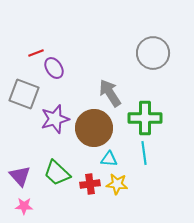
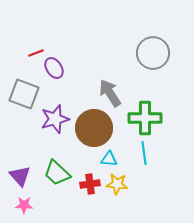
pink star: moved 1 px up
